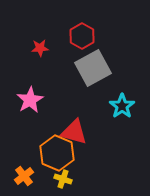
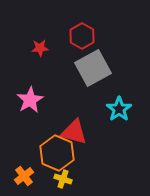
cyan star: moved 3 px left, 3 px down
